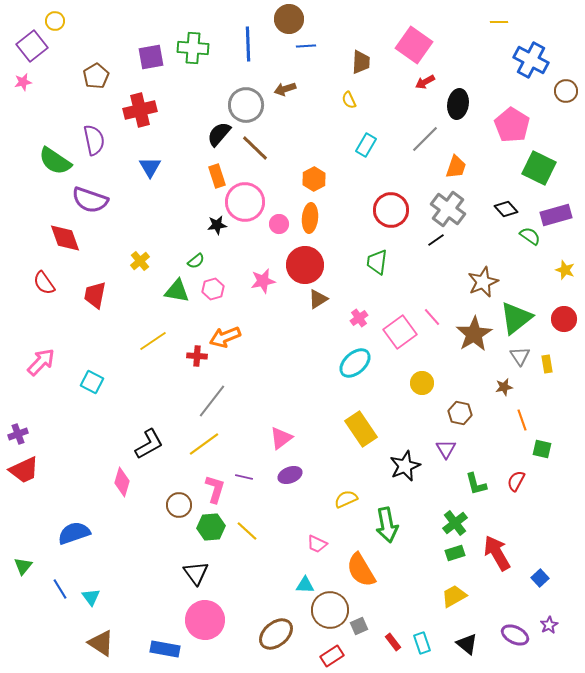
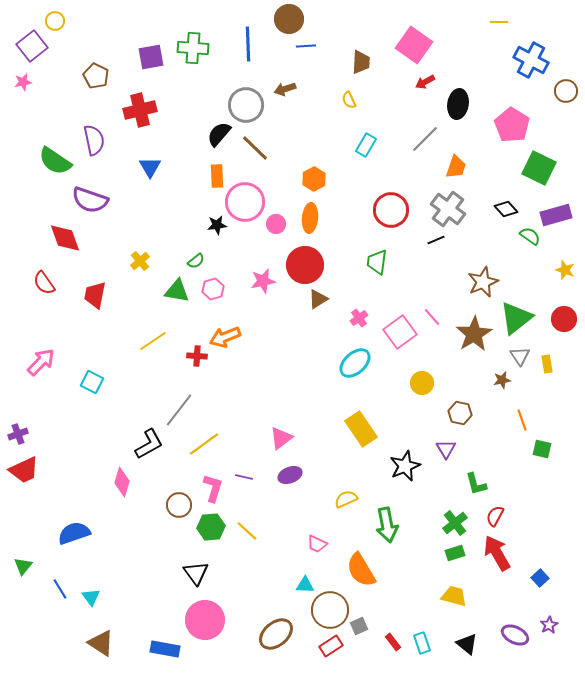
brown pentagon at (96, 76): rotated 15 degrees counterclockwise
orange rectangle at (217, 176): rotated 15 degrees clockwise
pink circle at (279, 224): moved 3 px left
black line at (436, 240): rotated 12 degrees clockwise
brown star at (504, 387): moved 2 px left, 7 px up
gray line at (212, 401): moved 33 px left, 9 px down
red semicircle at (516, 481): moved 21 px left, 35 px down
pink L-shape at (215, 489): moved 2 px left, 1 px up
yellow trapezoid at (454, 596): rotated 44 degrees clockwise
red rectangle at (332, 656): moved 1 px left, 10 px up
